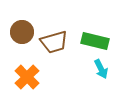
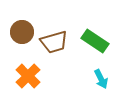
green rectangle: rotated 20 degrees clockwise
cyan arrow: moved 10 px down
orange cross: moved 1 px right, 1 px up
